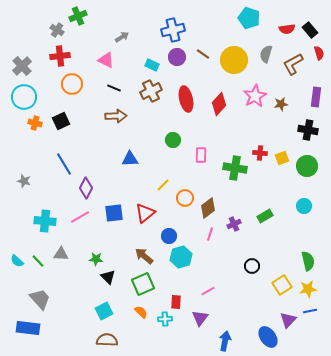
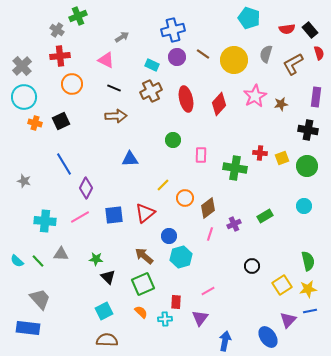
blue square at (114, 213): moved 2 px down
